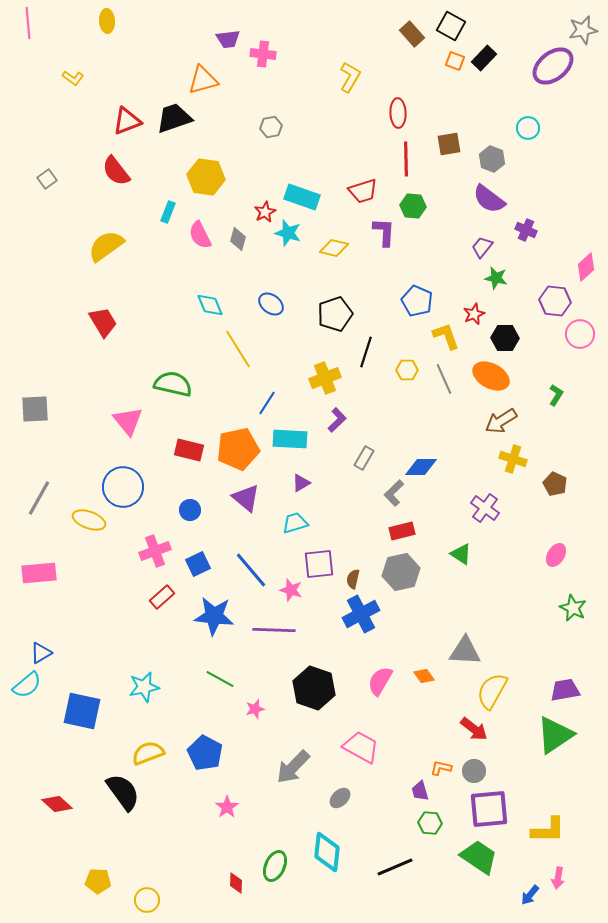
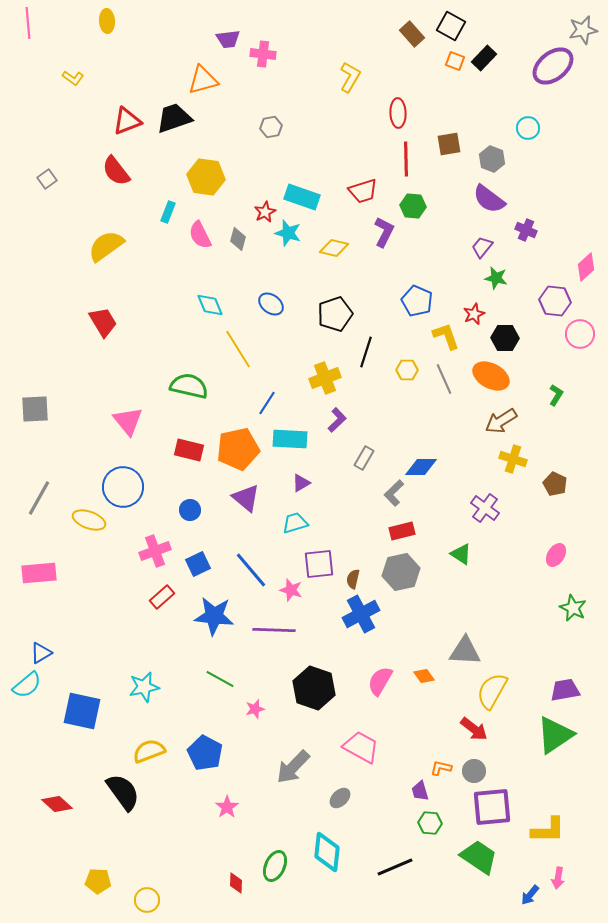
purple L-shape at (384, 232): rotated 24 degrees clockwise
green semicircle at (173, 384): moved 16 px right, 2 px down
yellow semicircle at (148, 753): moved 1 px right, 2 px up
purple square at (489, 809): moved 3 px right, 2 px up
